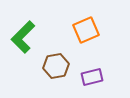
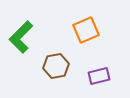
green L-shape: moved 2 px left
purple rectangle: moved 7 px right, 1 px up
